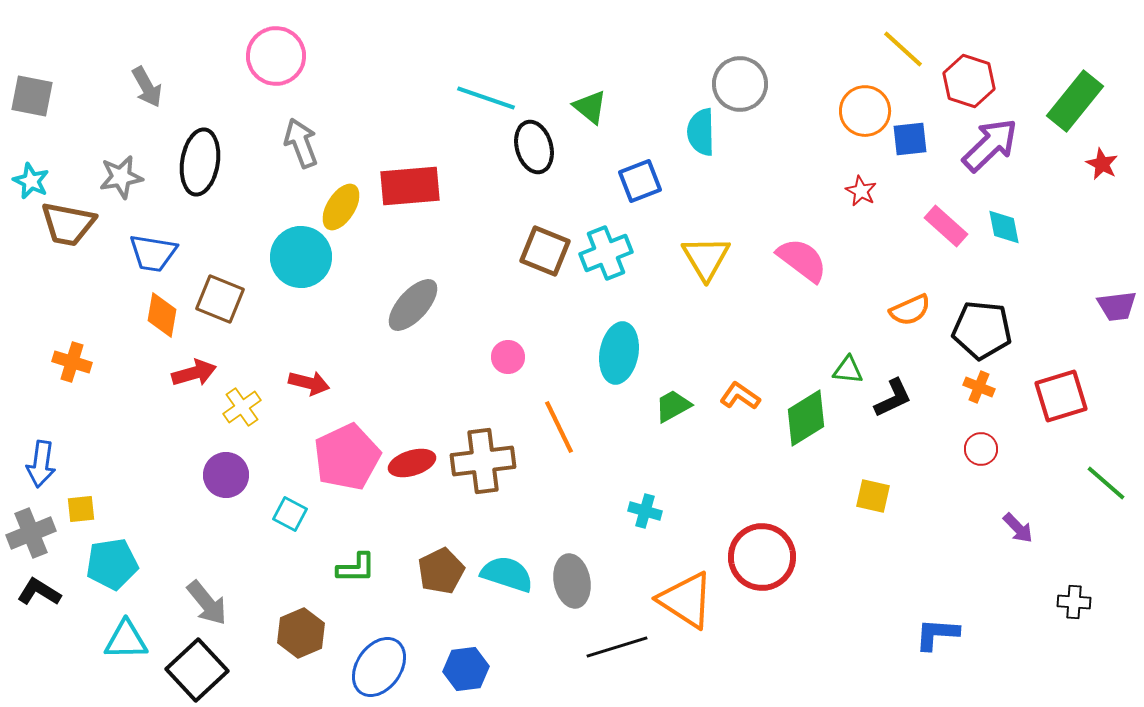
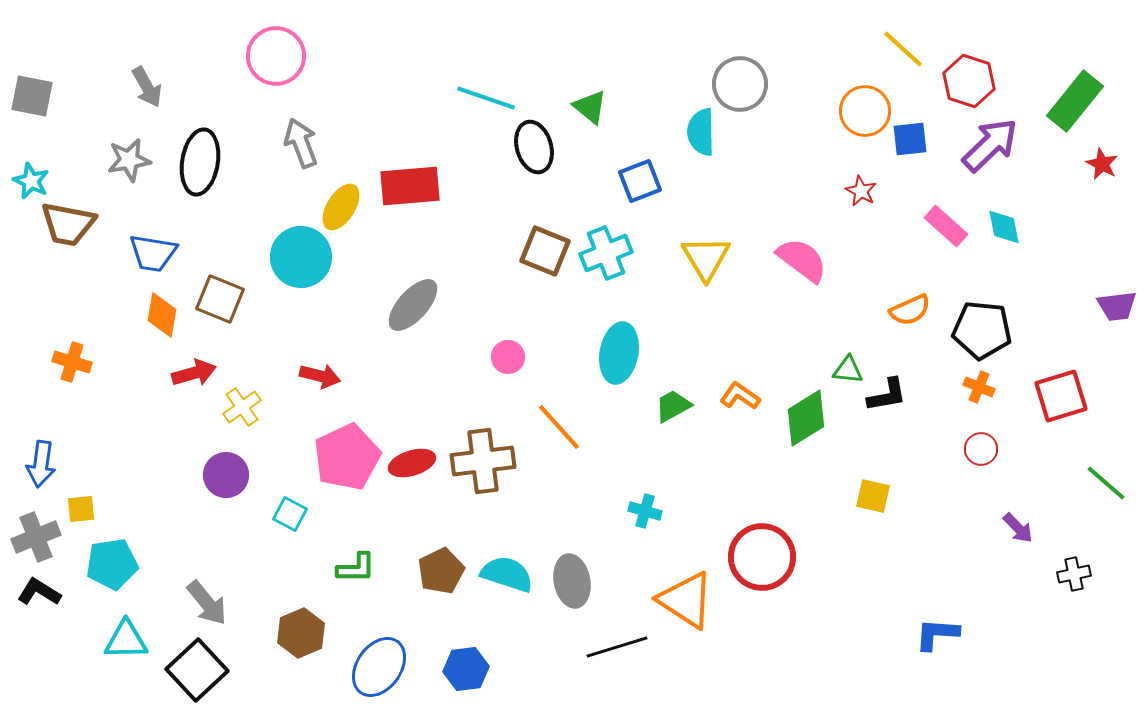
gray star at (121, 177): moved 8 px right, 17 px up
red arrow at (309, 383): moved 11 px right, 7 px up
black L-shape at (893, 398): moved 6 px left, 3 px up; rotated 15 degrees clockwise
orange line at (559, 427): rotated 16 degrees counterclockwise
gray cross at (31, 533): moved 5 px right, 4 px down
black cross at (1074, 602): moved 28 px up; rotated 16 degrees counterclockwise
